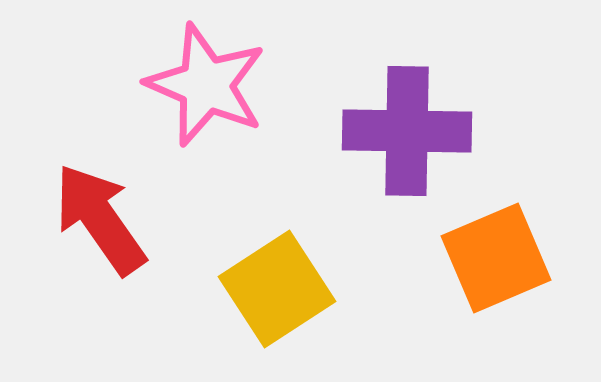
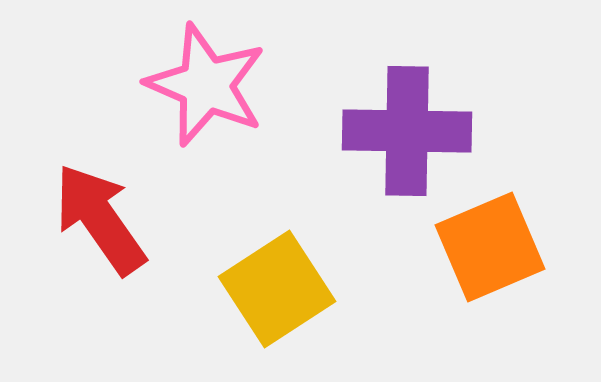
orange square: moved 6 px left, 11 px up
